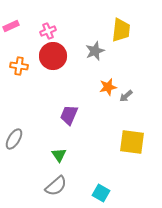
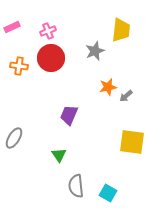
pink rectangle: moved 1 px right, 1 px down
red circle: moved 2 px left, 2 px down
gray ellipse: moved 1 px up
gray semicircle: moved 20 px right; rotated 125 degrees clockwise
cyan square: moved 7 px right
